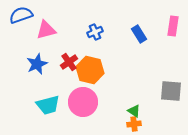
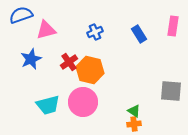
blue star: moved 6 px left, 5 px up
